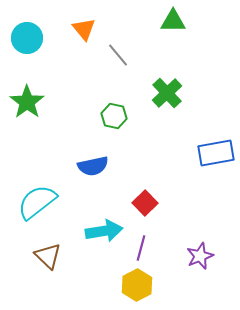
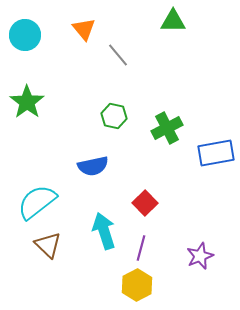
cyan circle: moved 2 px left, 3 px up
green cross: moved 35 px down; rotated 16 degrees clockwise
cyan arrow: rotated 99 degrees counterclockwise
brown triangle: moved 11 px up
